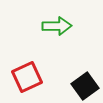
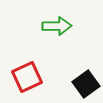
black square: moved 1 px right, 2 px up
